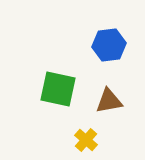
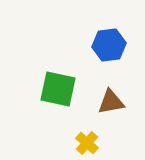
brown triangle: moved 2 px right, 1 px down
yellow cross: moved 1 px right, 3 px down
